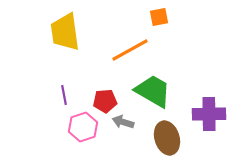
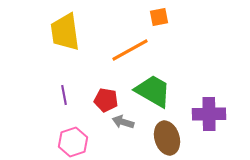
red pentagon: moved 1 px right, 1 px up; rotated 15 degrees clockwise
pink hexagon: moved 10 px left, 15 px down
